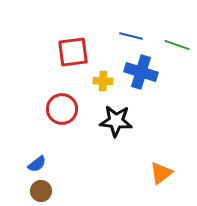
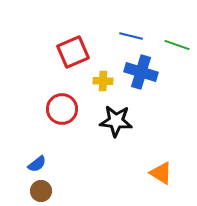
red square: rotated 16 degrees counterclockwise
orange triangle: rotated 50 degrees counterclockwise
